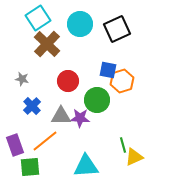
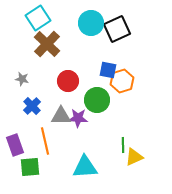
cyan circle: moved 11 px right, 1 px up
purple star: moved 2 px left
orange line: rotated 64 degrees counterclockwise
green line: rotated 14 degrees clockwise
cyan triangle: moved 1 px left, 1 px down
